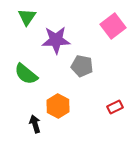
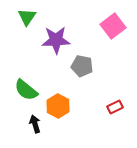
green semicircle: moved 16 px down
